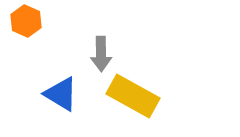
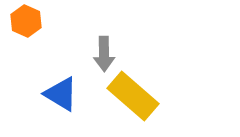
gray arrow: moved 3 px right
yellow rectangle: rotated 12 degrees clockwise
